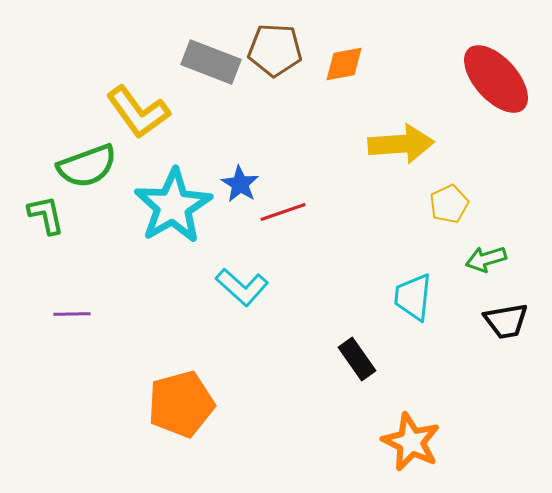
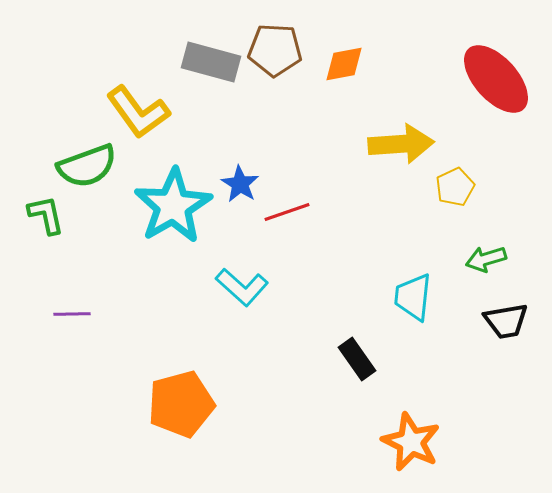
gray rectangle: rotated 6 degrees counterclockwise
yellow pentagon: moved 6 px right, 17 px up
red line: moved 4 px right
